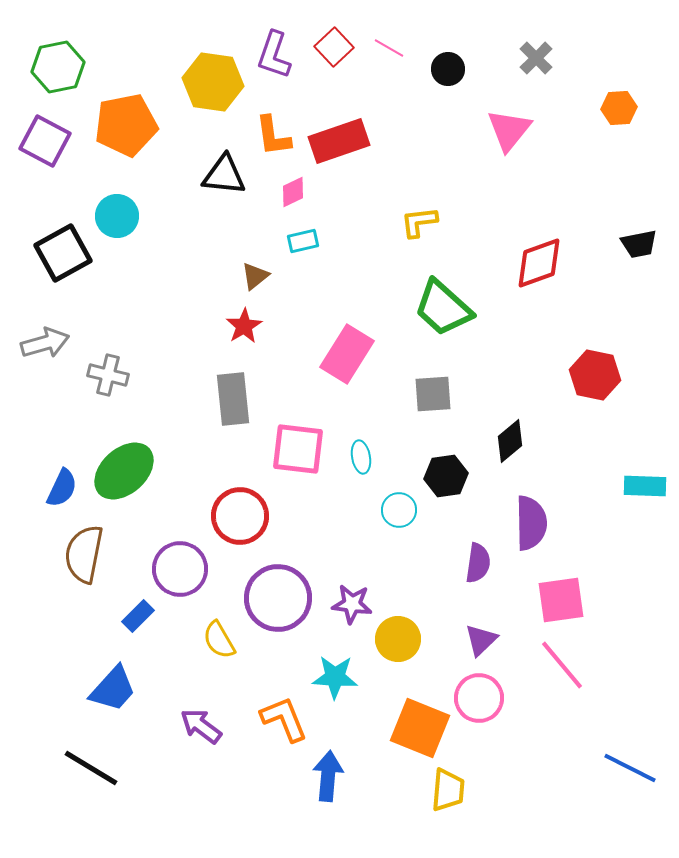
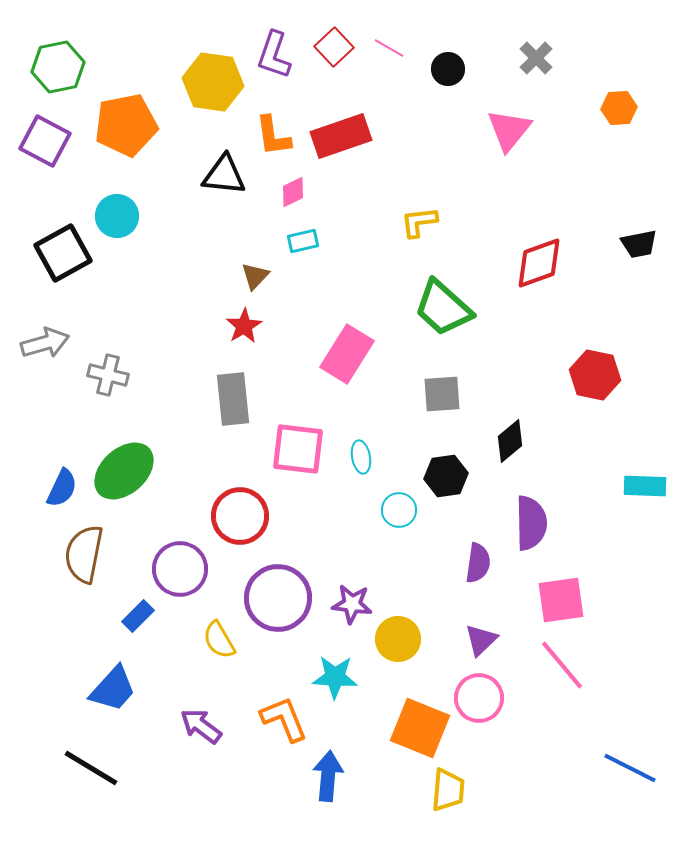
red rectangle at (339, 141): moved 2 px right, 5 px up
brown triangle at (255, 276): rotated 8 degrees counterclockwise
gray square at (433, 394): moved 9 px right
